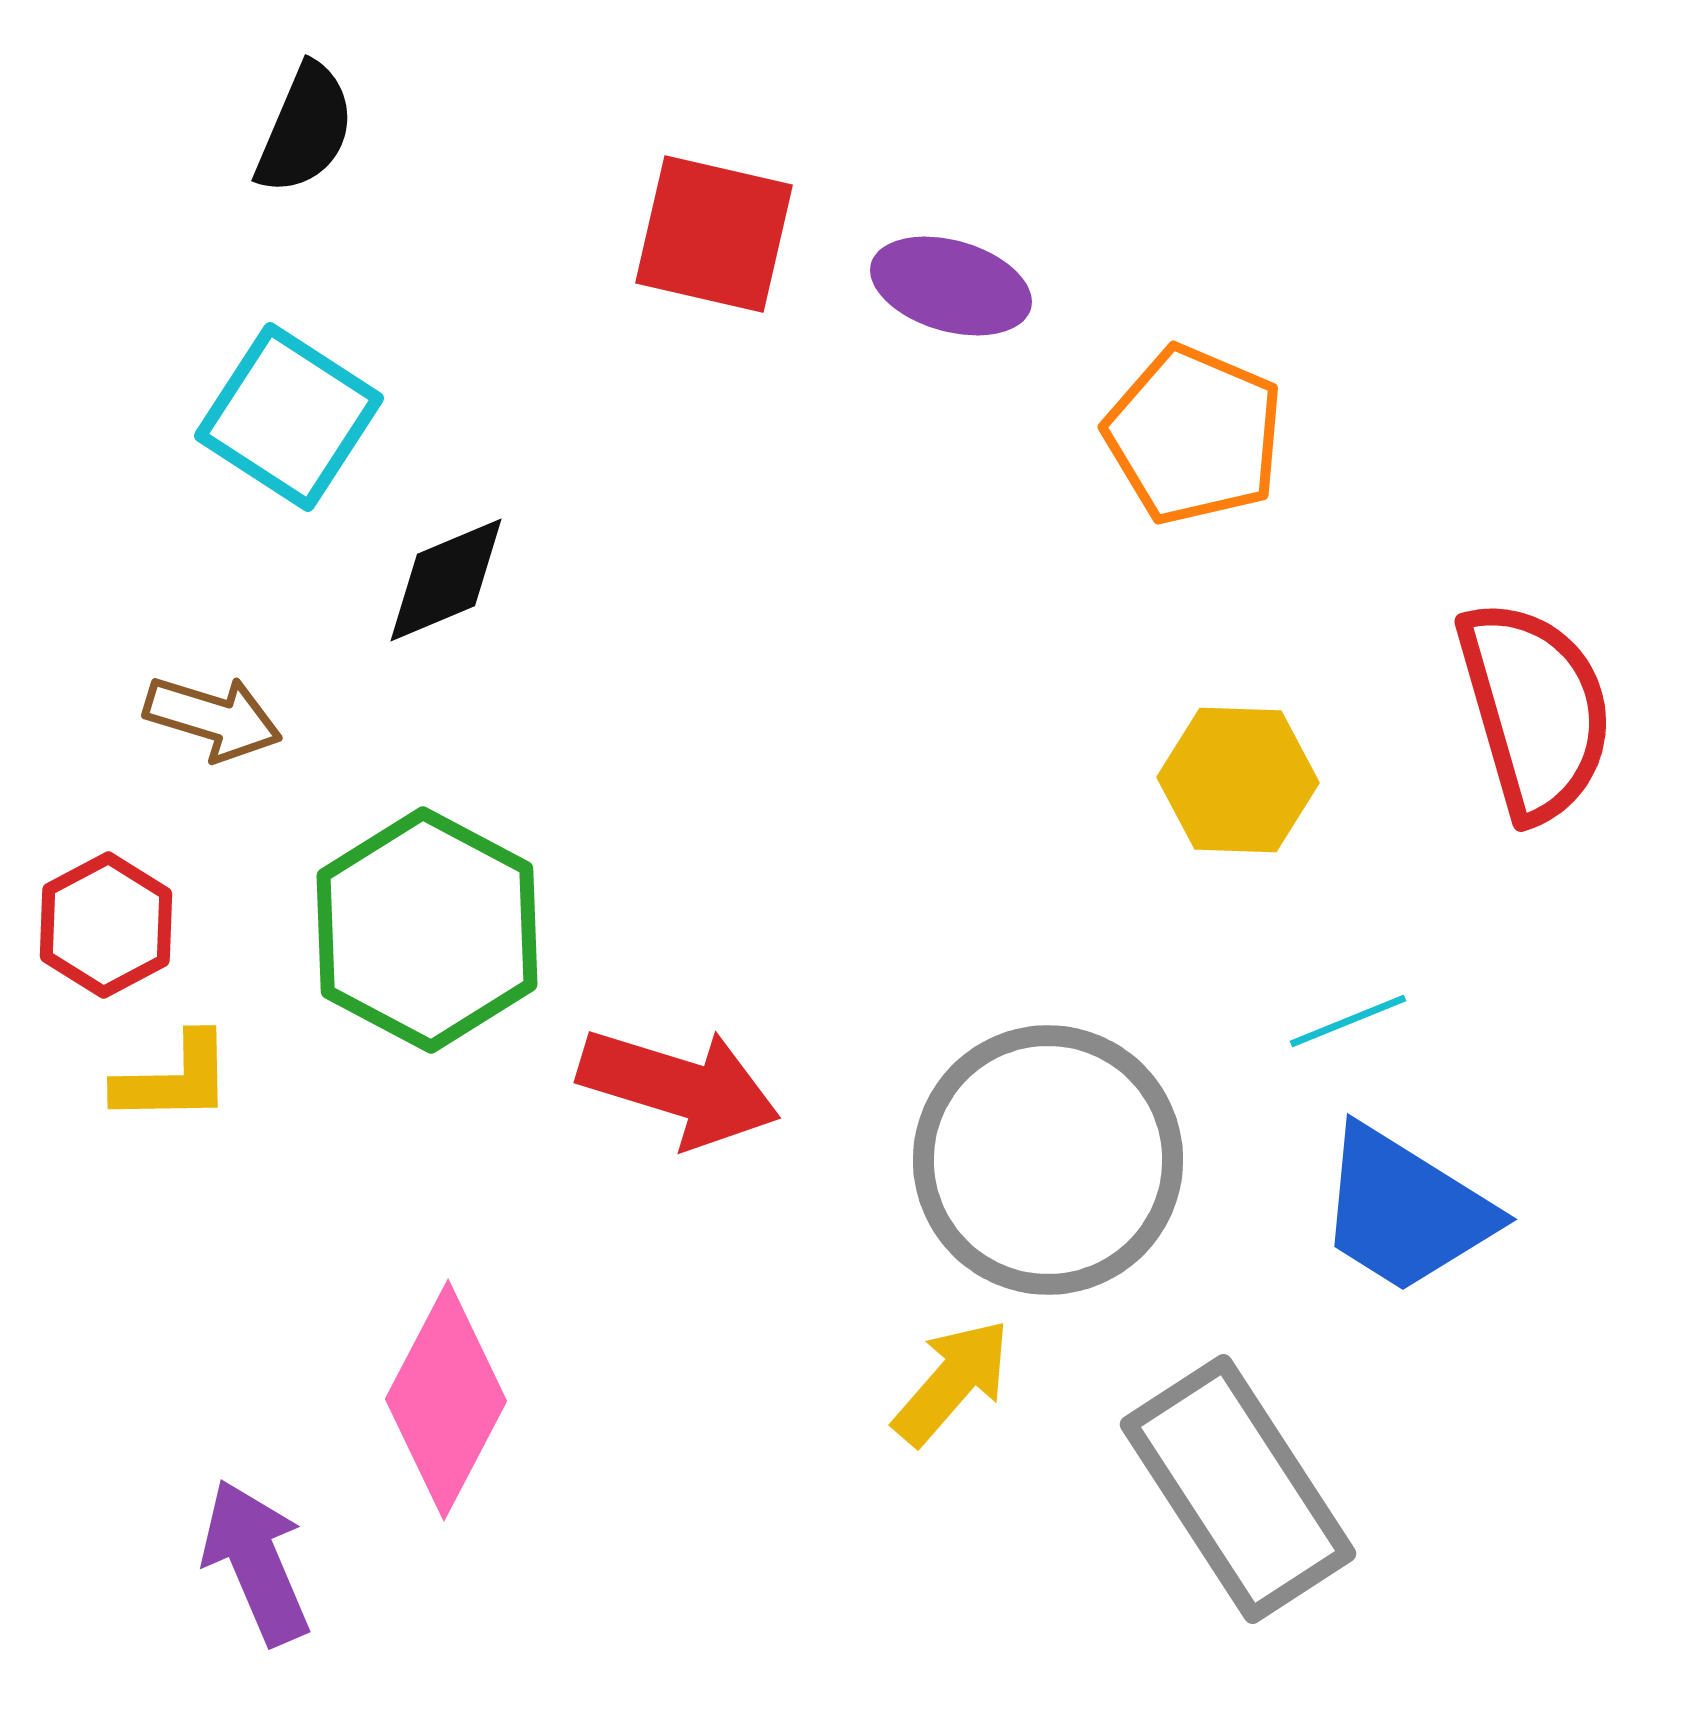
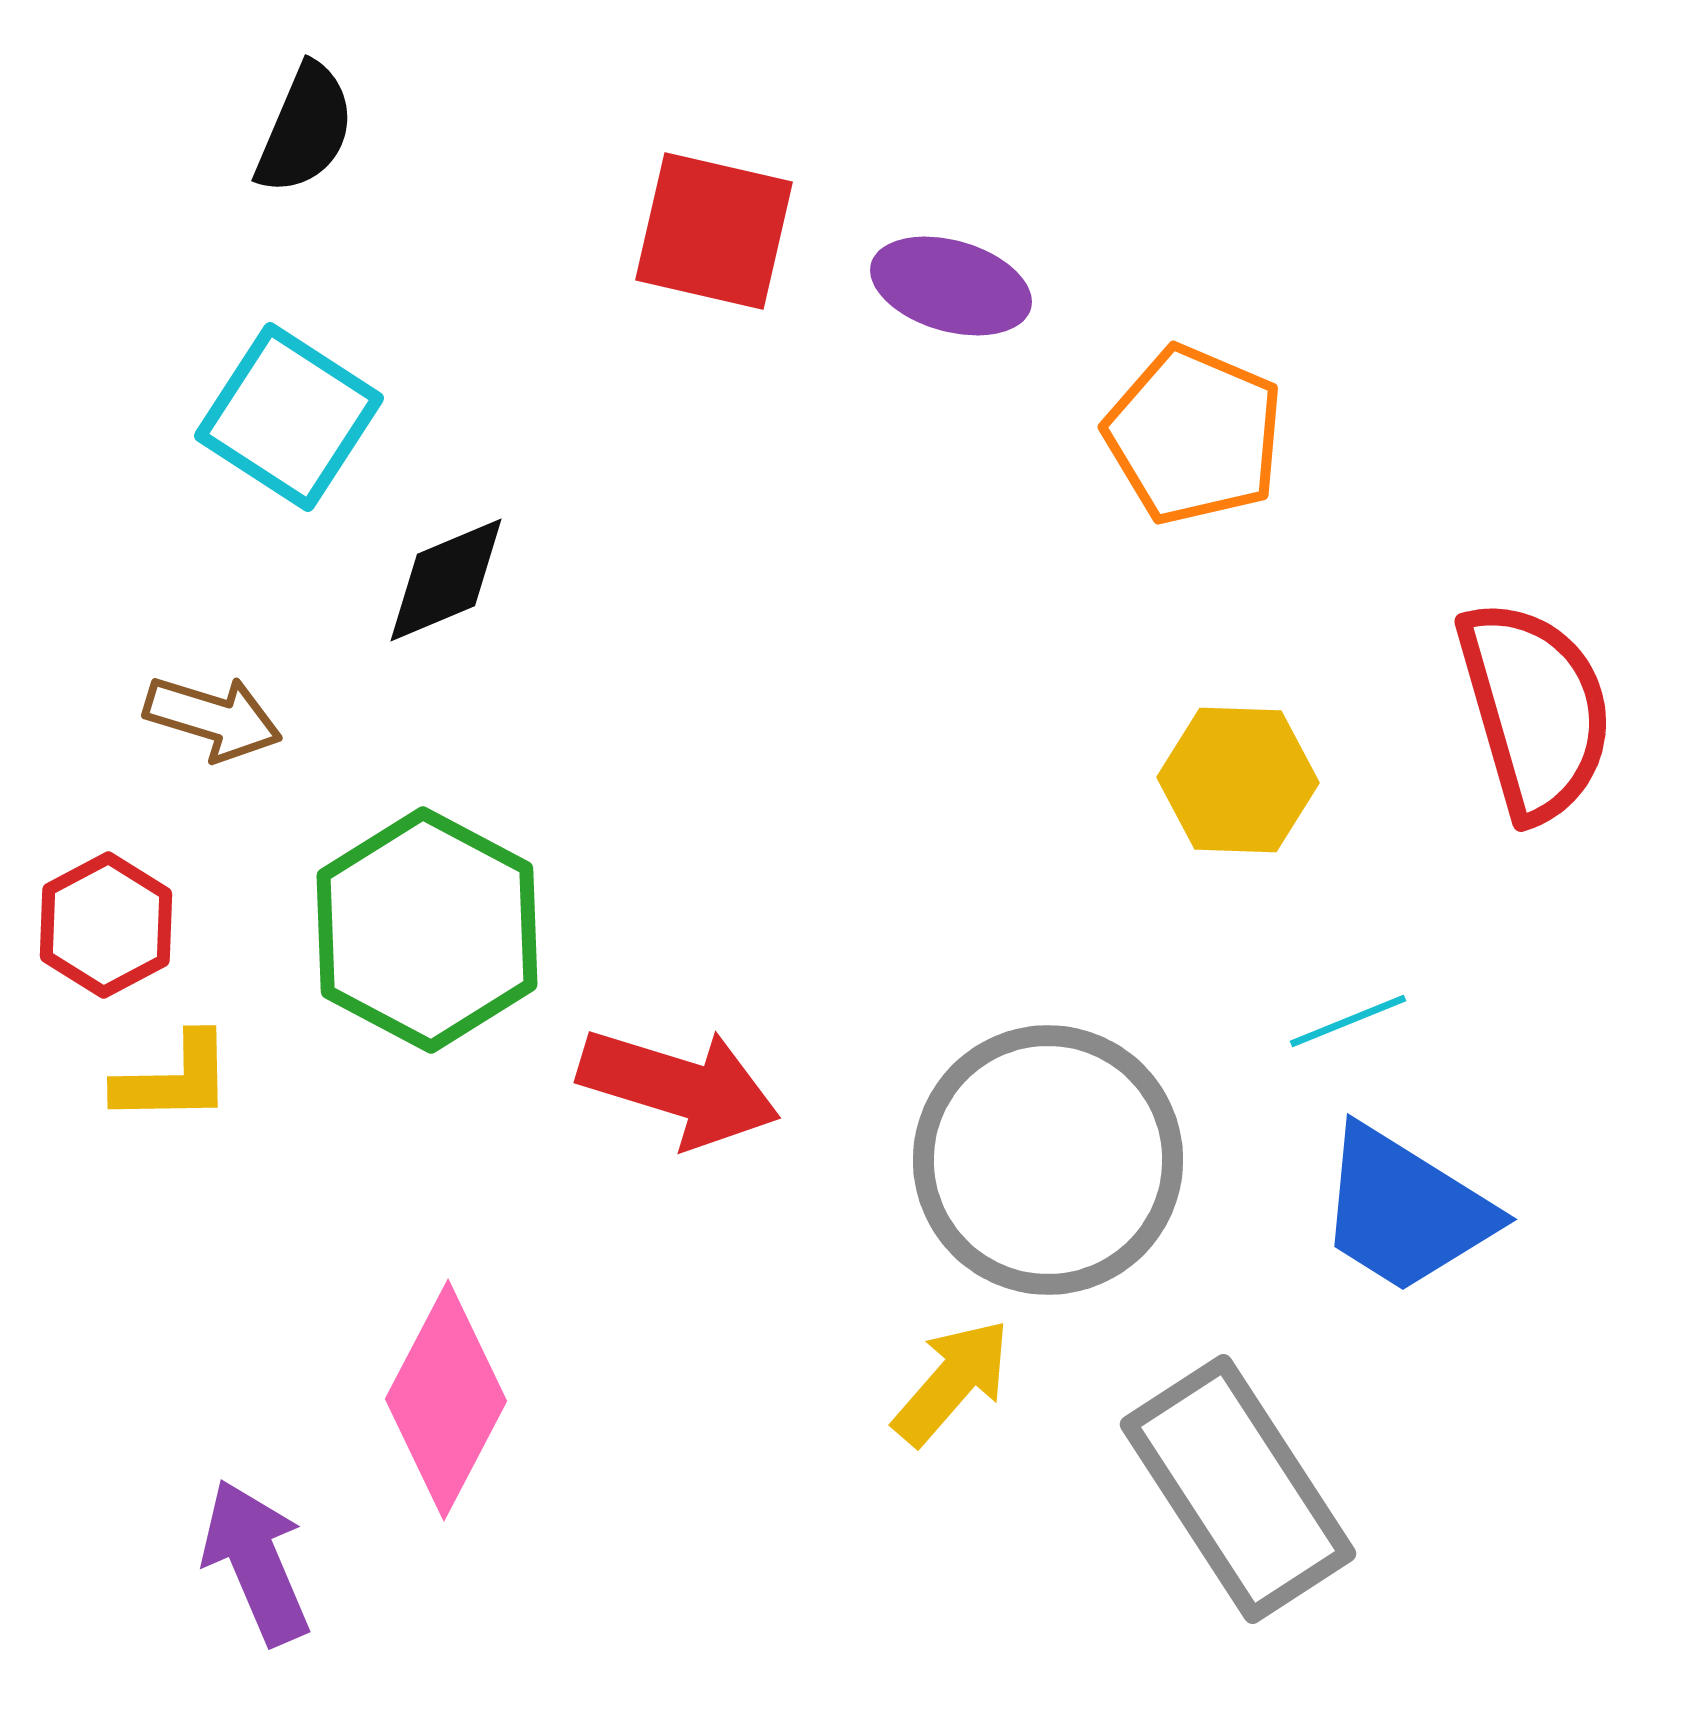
red square: moved 3 px up
